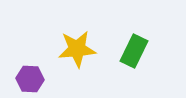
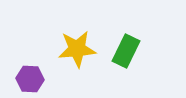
green rectangle: moved 8 px left
